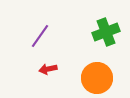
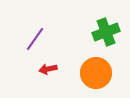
purple line: moved 5 px left, 3 px down
orange circle: moved 1 px left, 5 px up
